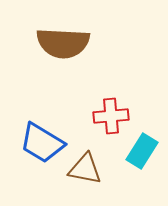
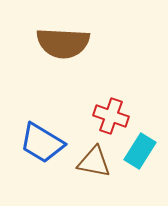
red cross: rotated 24 degrees clockwise
cyan rectangle: moved 2 px left
brown triangle: moved 9 px right, 7 px up
